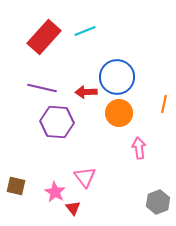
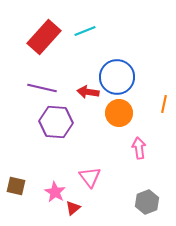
red arrow: moved 2 px right; rotated 10 degrees clockwise
purple hexagon: moved 1 px left
pink triangle: moved 5 px right
gray hexagon: moved 11 px left
red triangle: rotated 28 degrees clockwise
